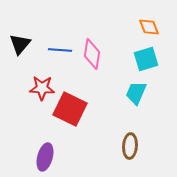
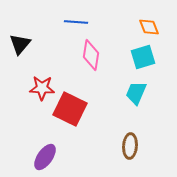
blue line: moved 16 px right, 28 px up
pink diamond: moved 1 px left, 1 px down
cyan square: moved 3 px left, 2 px up
purple ellipse: rotated 20 degrees clockwise
